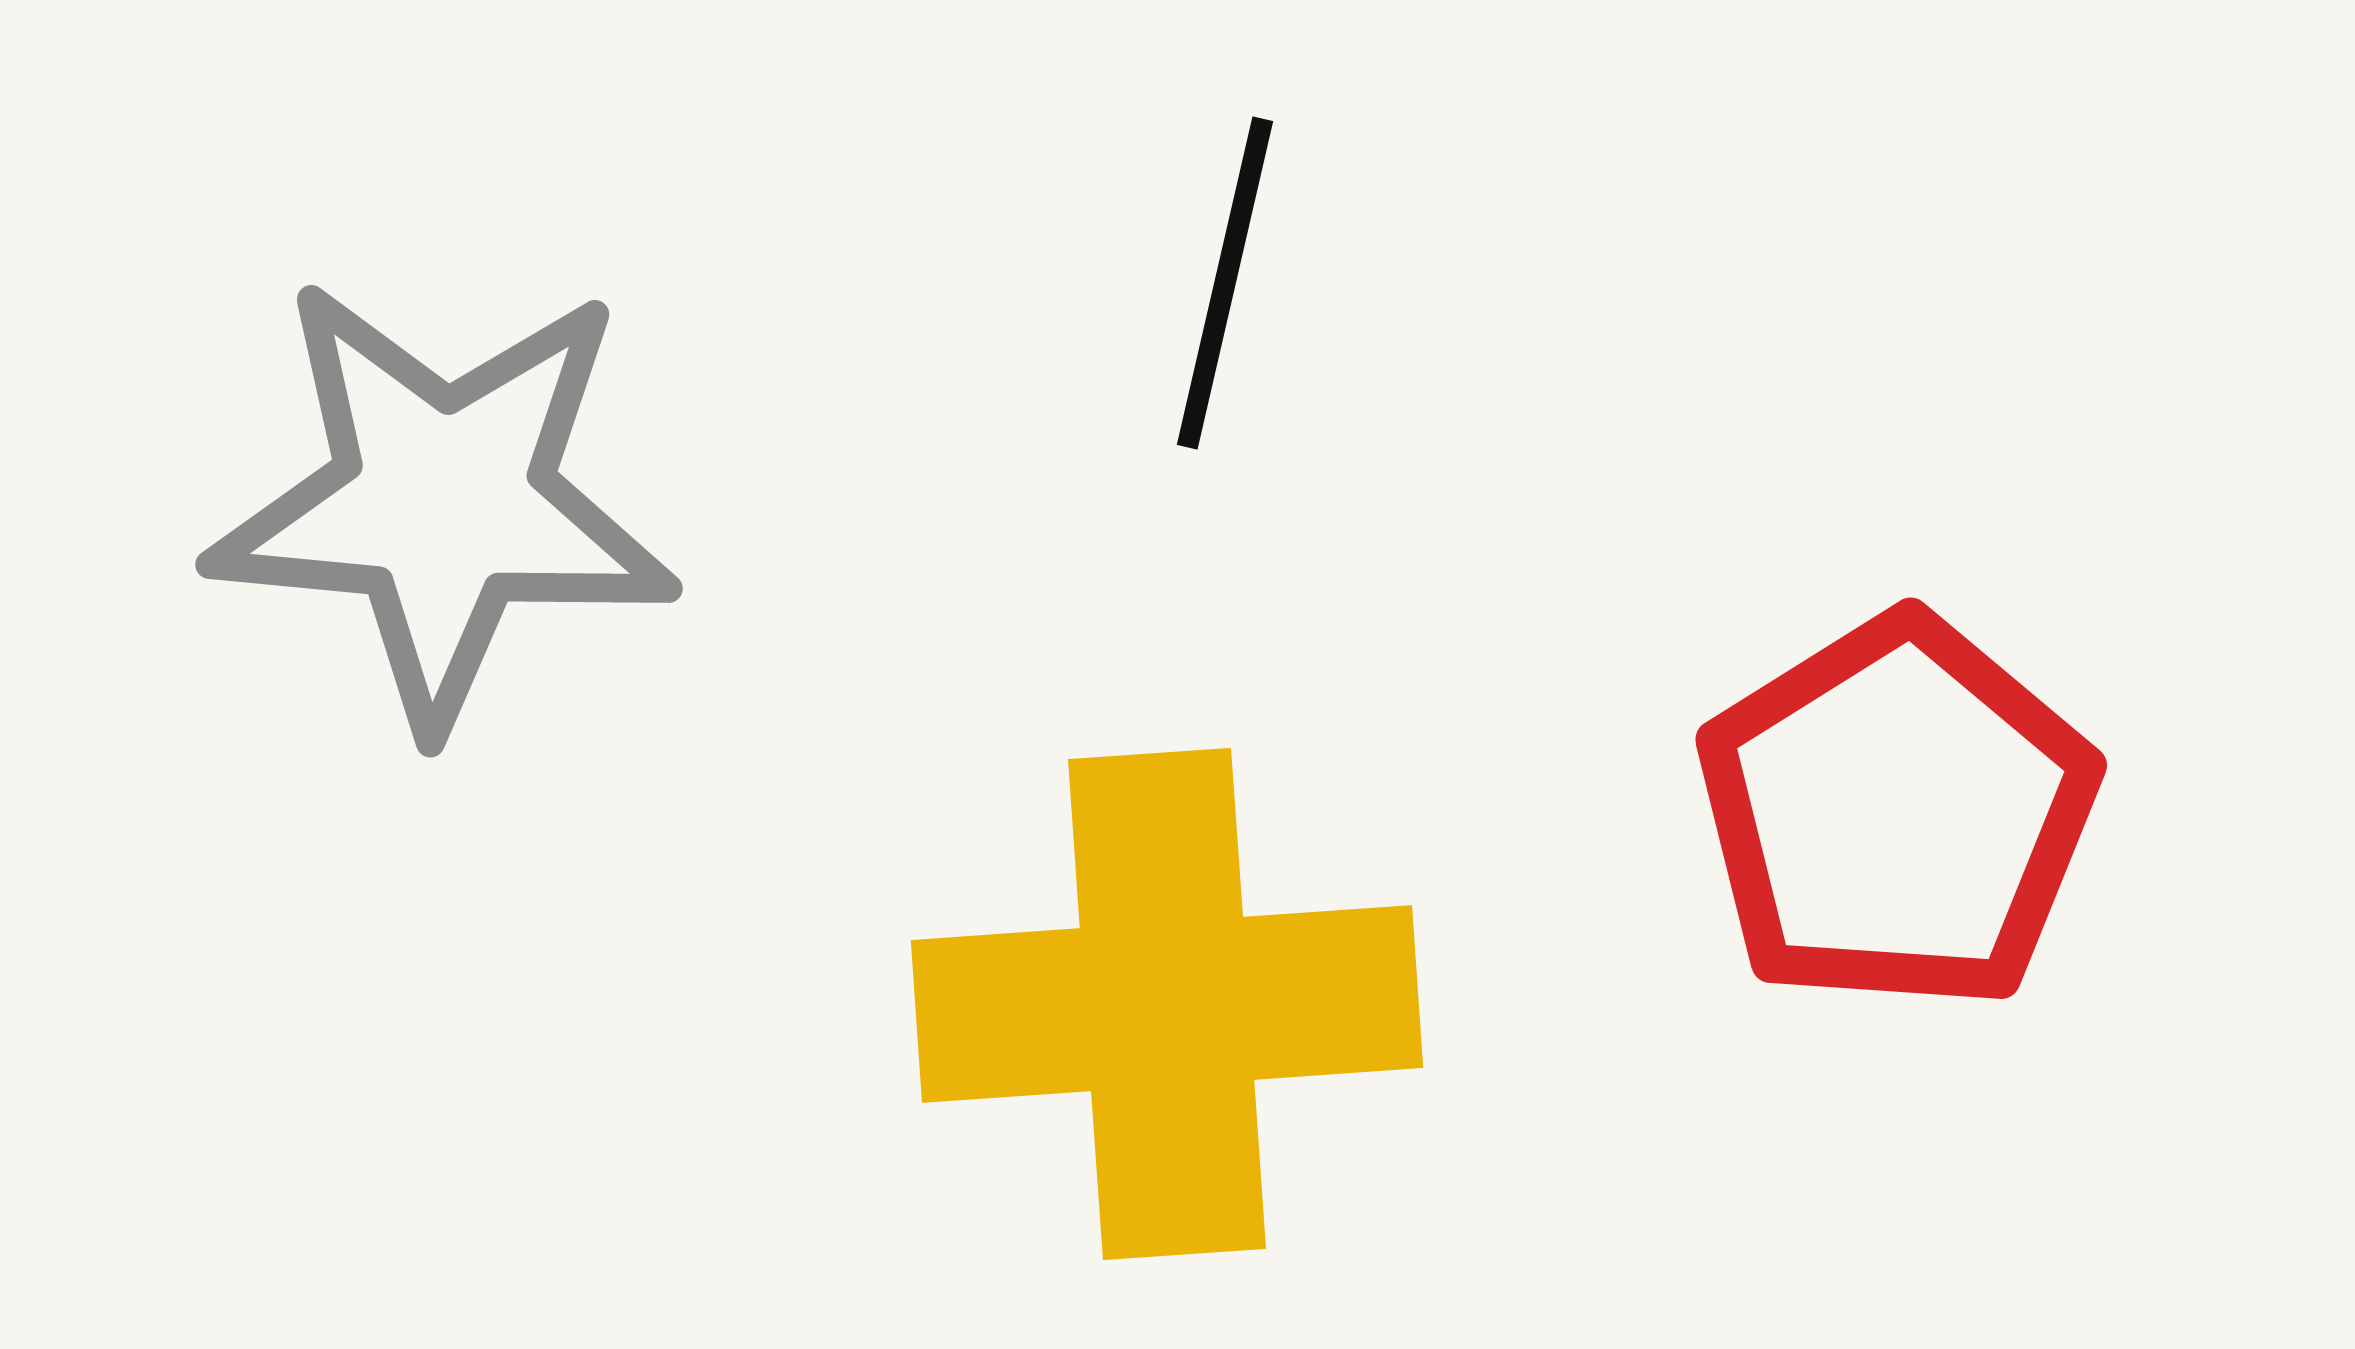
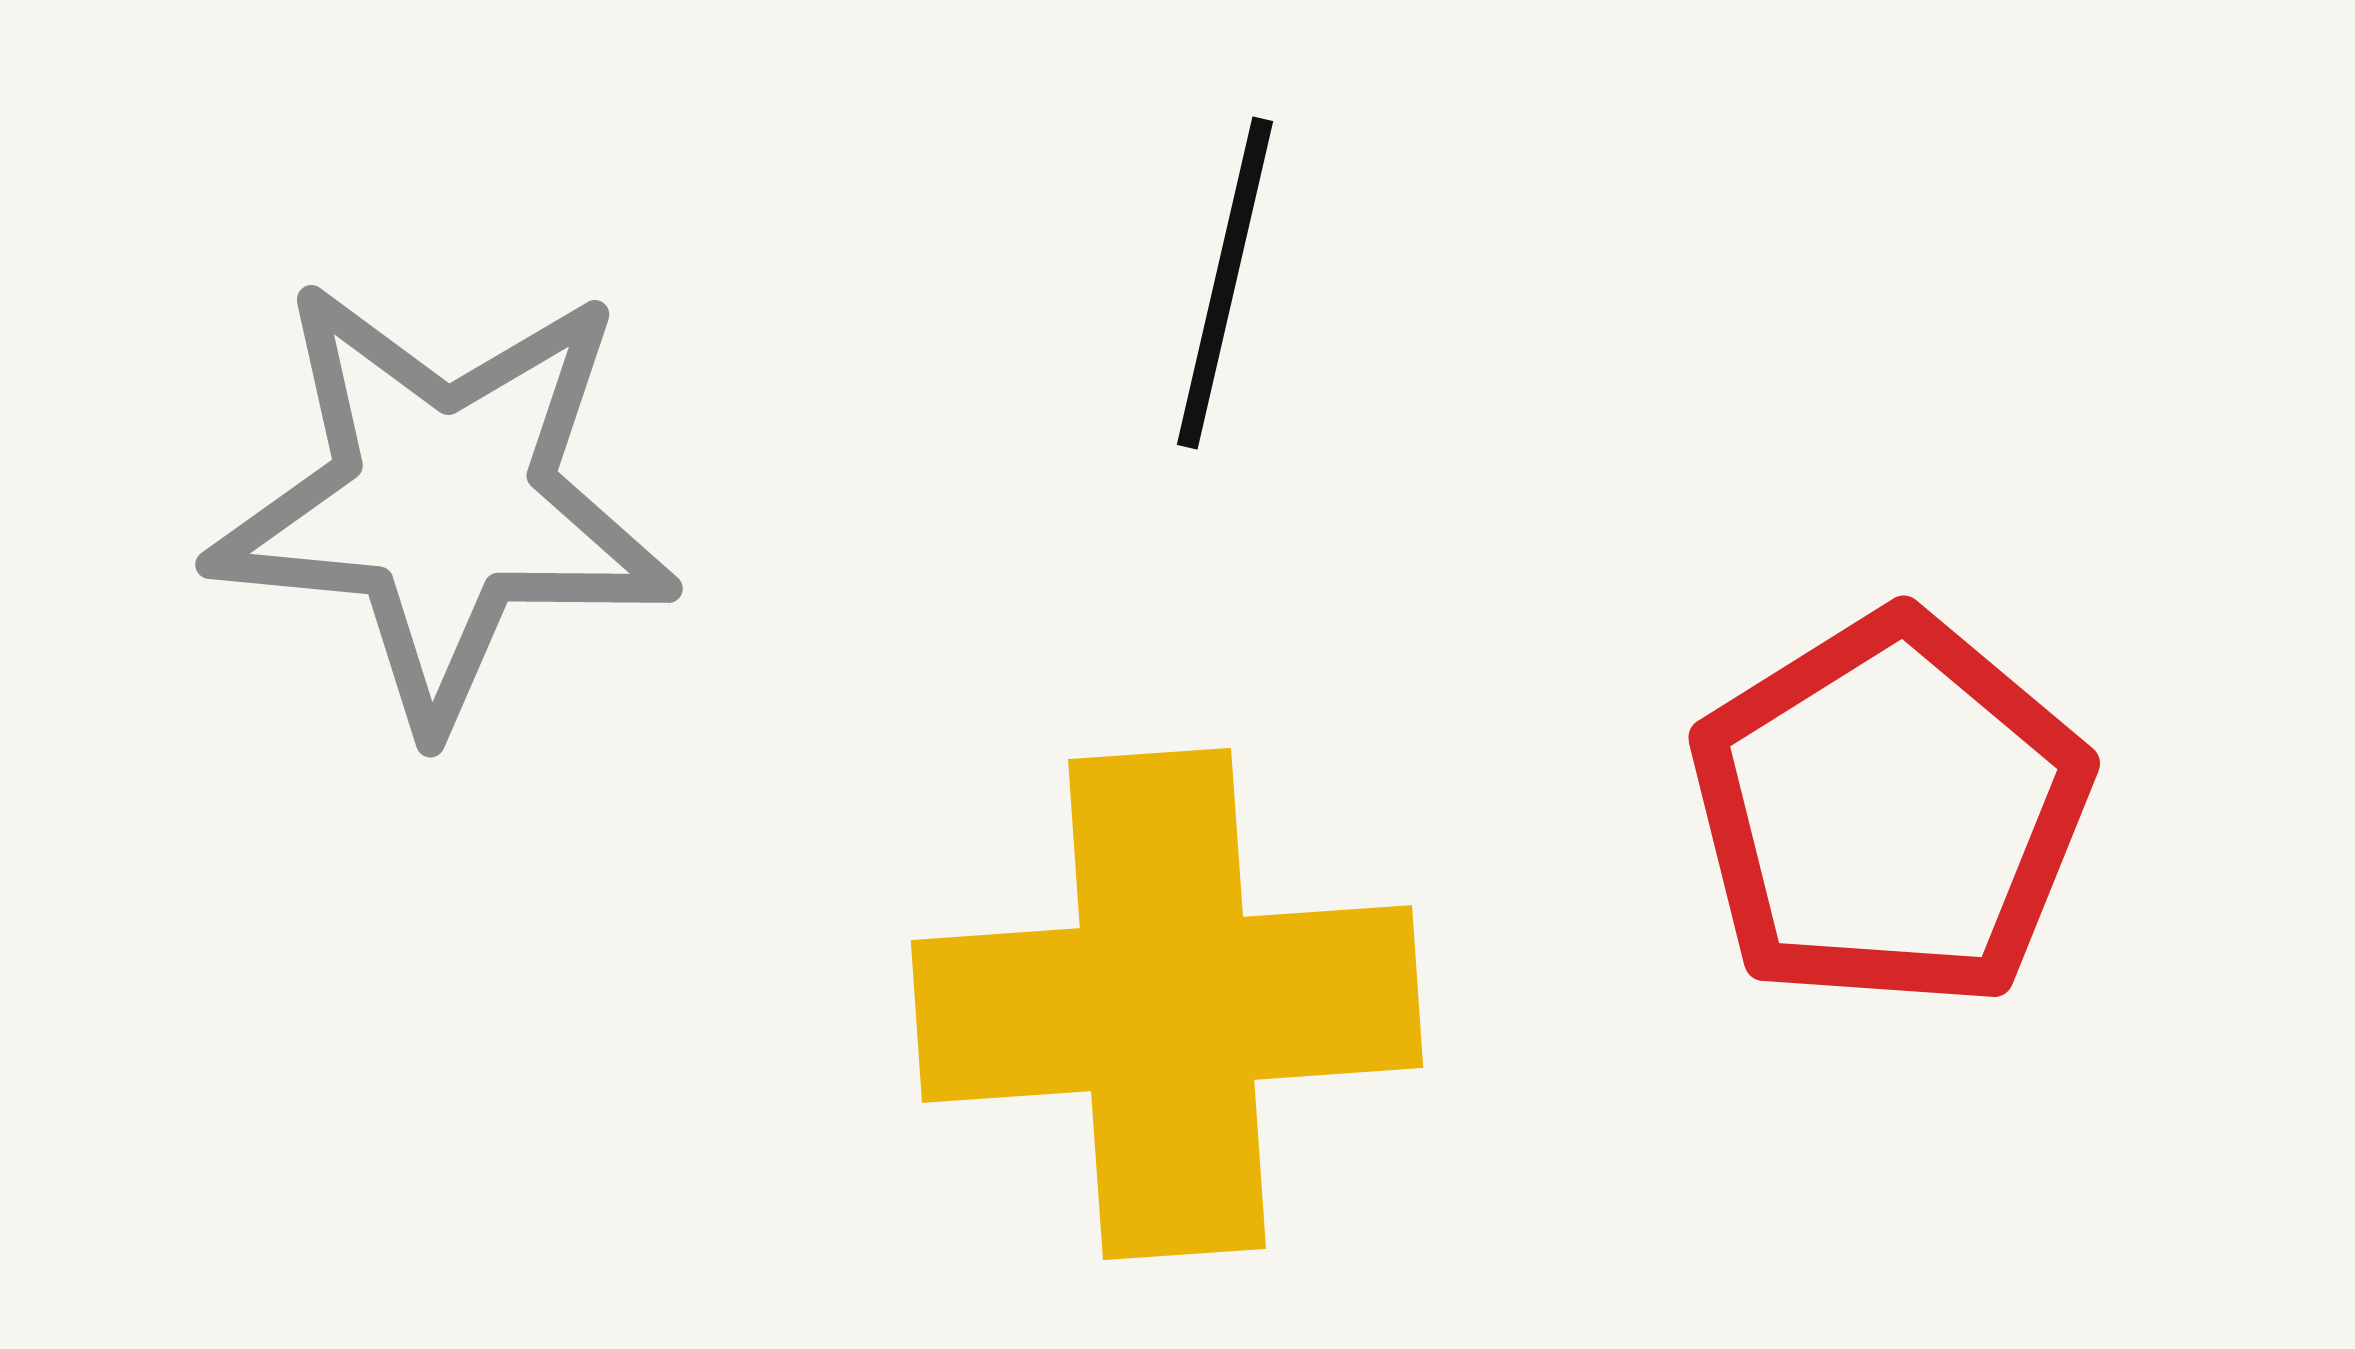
red pentagon: moved 7 px left, 2 px up
